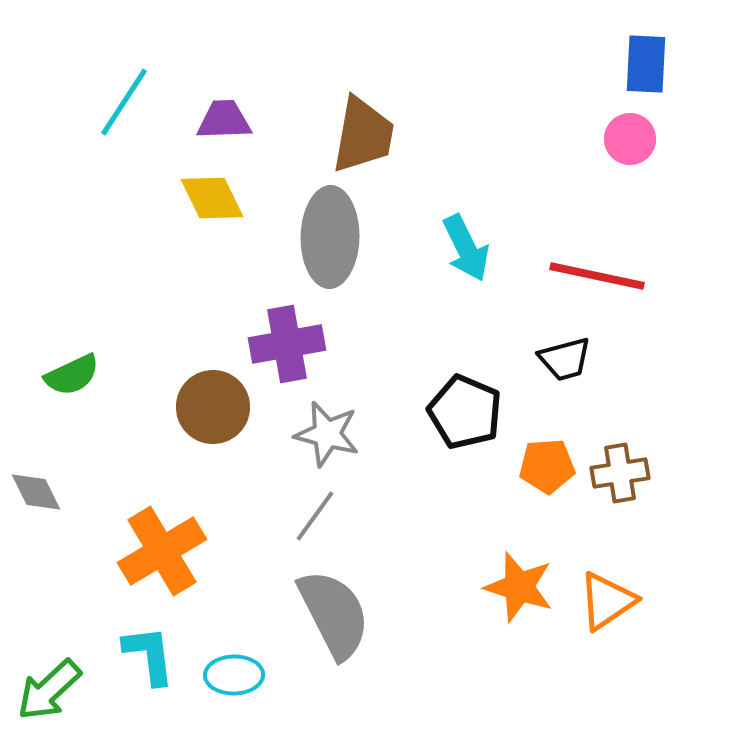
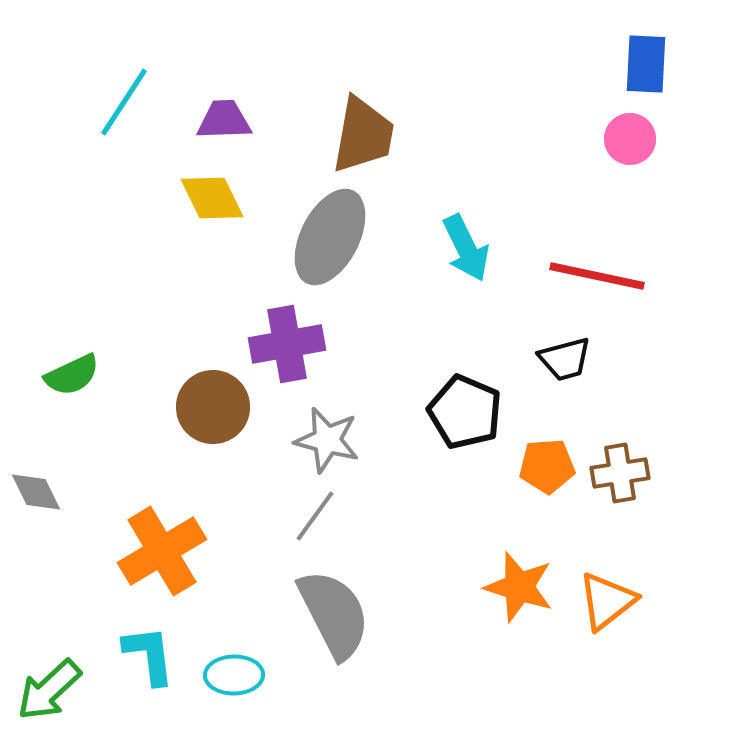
gray ellipse: rotated 26 degrees clockwise
gray star: moved 6 px down
orange triangle: rotated 4 degrees counterclockwise
